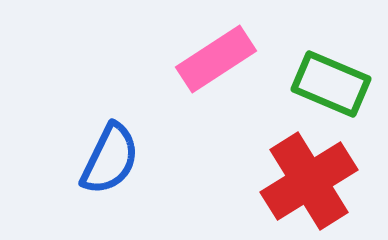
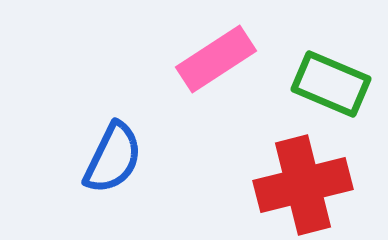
blue semicircle: moved 3 px right, 1 px up
red cross: moved 6 px left, 4 px down; rotated 18 degrees clockwise
